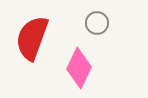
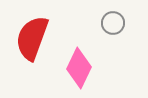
gray circle: moved 16 px right
